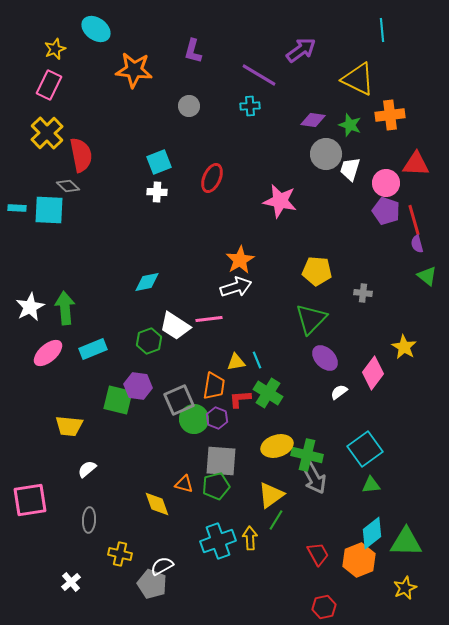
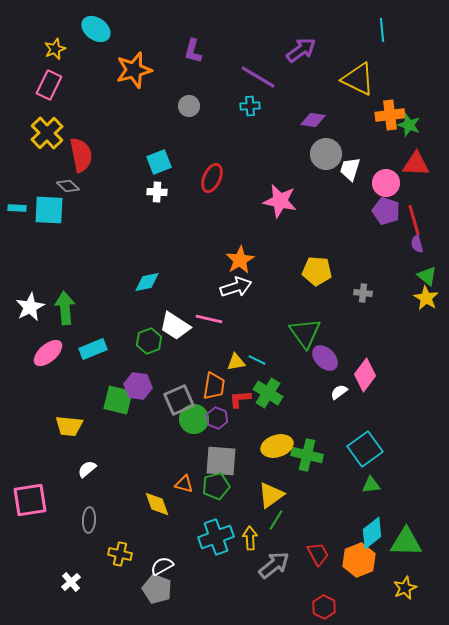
orange star at (134, 70): rotated 21 degrees counterclockwise
purple line at (259, 75): moved 1 px left, 2 px down
green star at (350, 125): moved 59 px right
pink line at (209, 319): rotated 20 degrees clockwise
green triangle at (311, 319): moved 6 px left, 14 px down; rotated 20 degrees counterclockwise
yellow star at (404, 347): moved 22 px right, 49 px up
cyan line at (257, 360): rotated 42 degrees counterclockwise
pink diamond at (373, 373): moved 8 px left, 2 px down
gray arrow at (314, 478): moved 40 px left, 87 px down; rotated 100 degrees counterclockwise
cyan cross at (218, 541): moved 2 px left, 4 px up
gray pentagon at (152, 584): moved 5 px right, 5 px down
red hexagon at (324, 607): rotated 20 degrees counterclockwise
